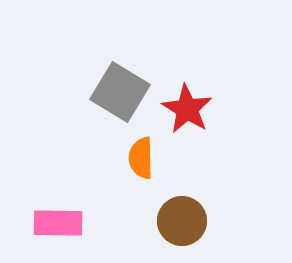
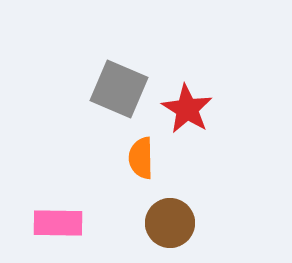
gray square: moved 1 px left, 3 px up; rotated 8 degrees counterclockwise
brown circle: moved 12 px left, 2 px down
